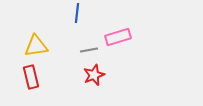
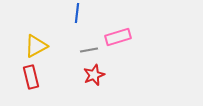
yellow triangle: rotated 20 degrees counterclockwise
